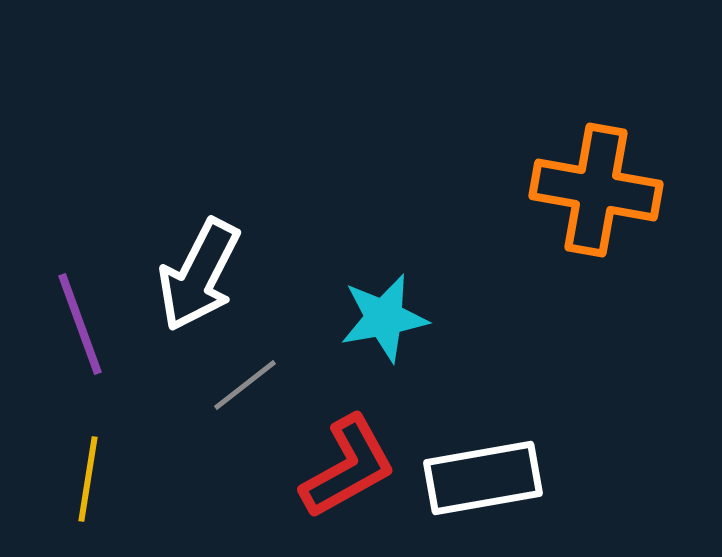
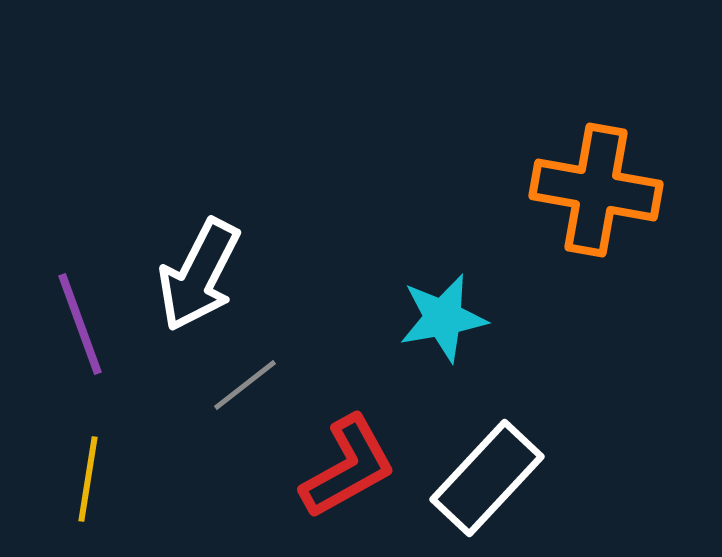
cyan star: moved 59 px right
white rectangle: moved 4 px right; rotated 37 degrees counterclockwise
